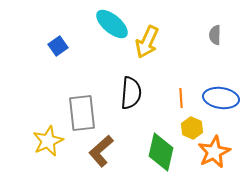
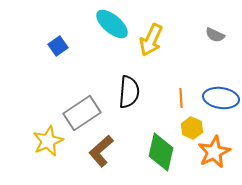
gray semicircle: rotated 66 degrees counterclockwise
yellow arrow: moved 4 px right, 2 px up
black semicircle: moved 2 px left, 1 px up
gray rectangle: rotated 63 degrees clockwise
